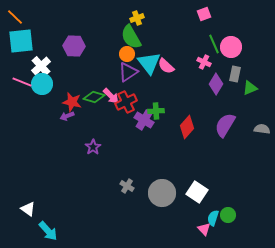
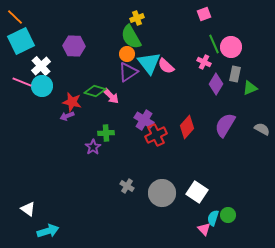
cyan square: rotated 20 degrees counterclockwise
cyan circle: moved 2 px down
green diamond: moved 1 px right, 6 px up
red cross: moved 30 px right, 33 px down
green cross: moved 50 px left, 22 px down
gray semicircle: rotated 21 degrees clockwise
cyan arrow: rotated 65 degrees counterclockwise
